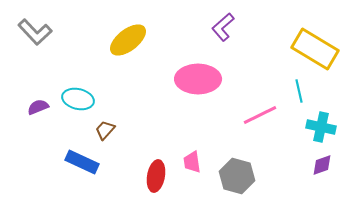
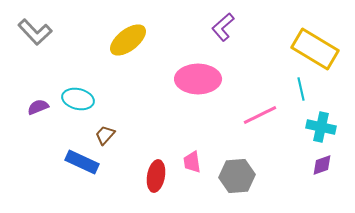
cyan line: moved 2 px right, 2 px up
brown trapezoid: moved 5 px down
gray hexagon: rotated 20 degrees counterclockwise
